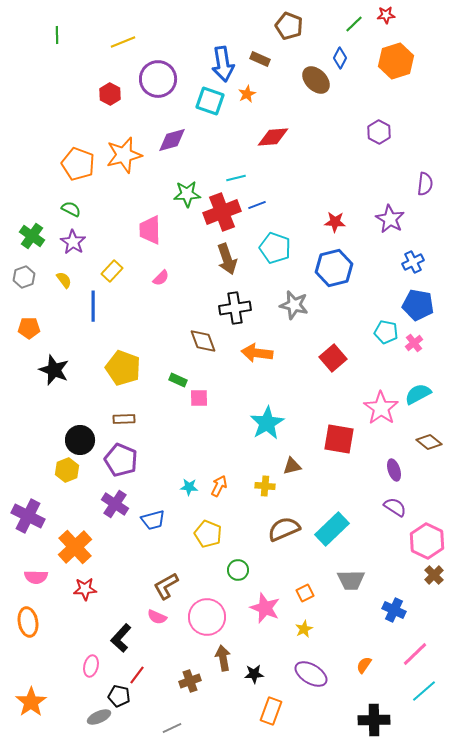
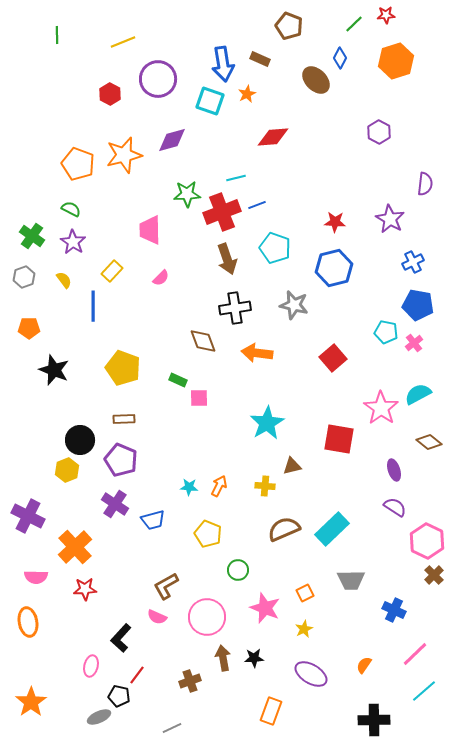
black star at (254, 674): moved 16 px up
